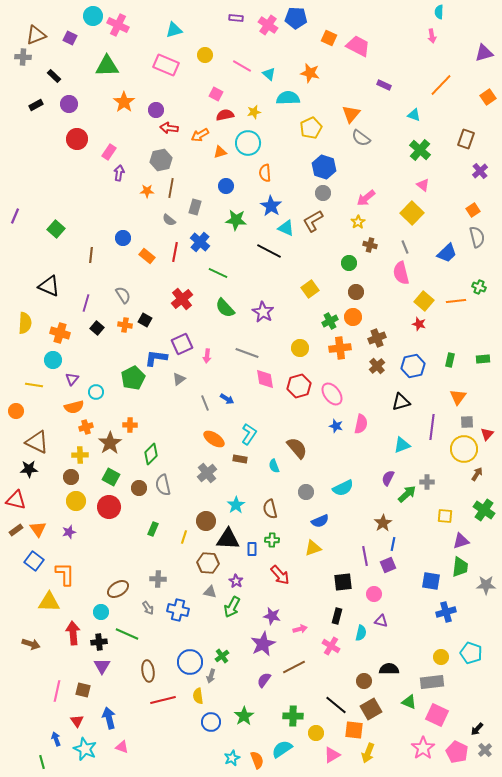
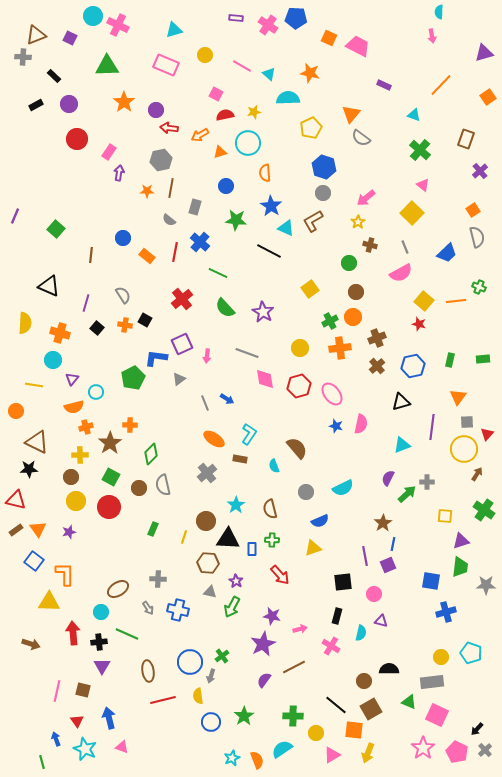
pink semicircle at (401, 273): rotated 105 degrees counterclockwise
